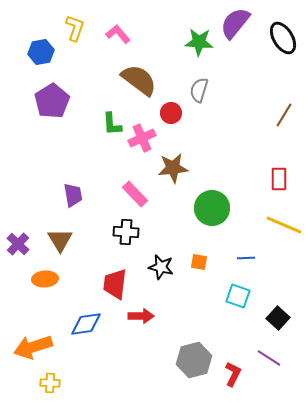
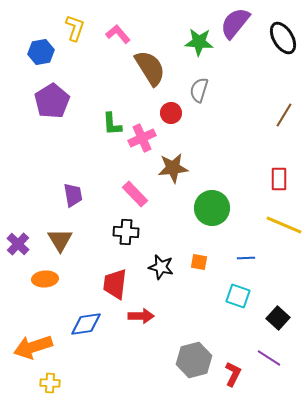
brown semicircle: moved 11 px right, 12 px up; rotated 21 degrees clockwise
